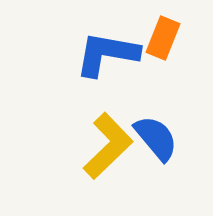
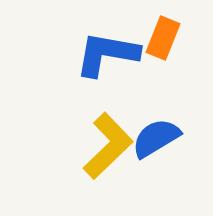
blue semicircle: rotated 81 degrees counterclockwise
